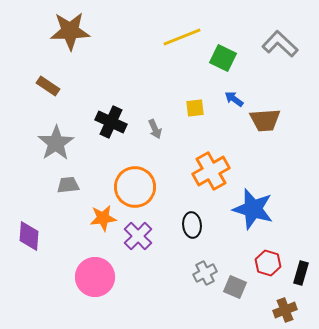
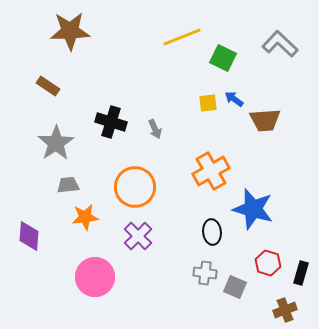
yellow square: moved 13 px right, 5 px up
black cross: rotated 8 degrees counterclockwise
orange star: moved 18 px left, 1 px up
black ellipse: moved 20 px right, 7 px down
gray cross: rotated 35 degrees clockwise
